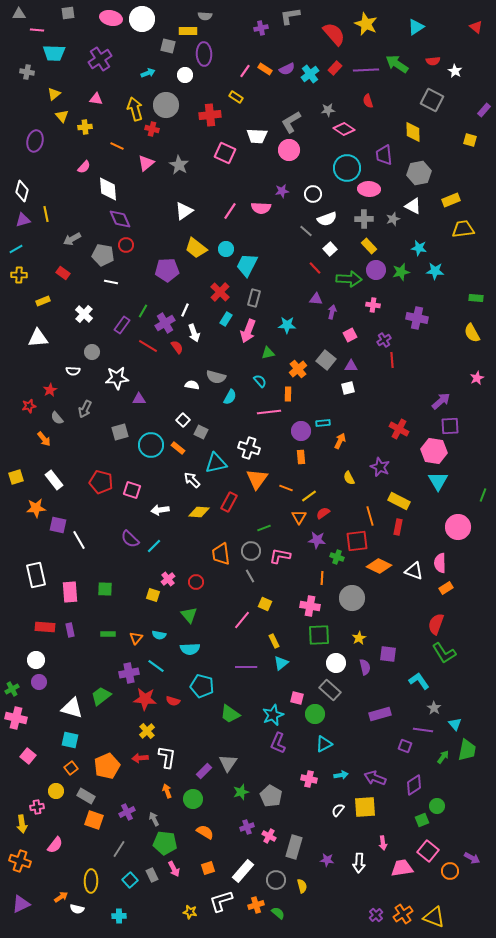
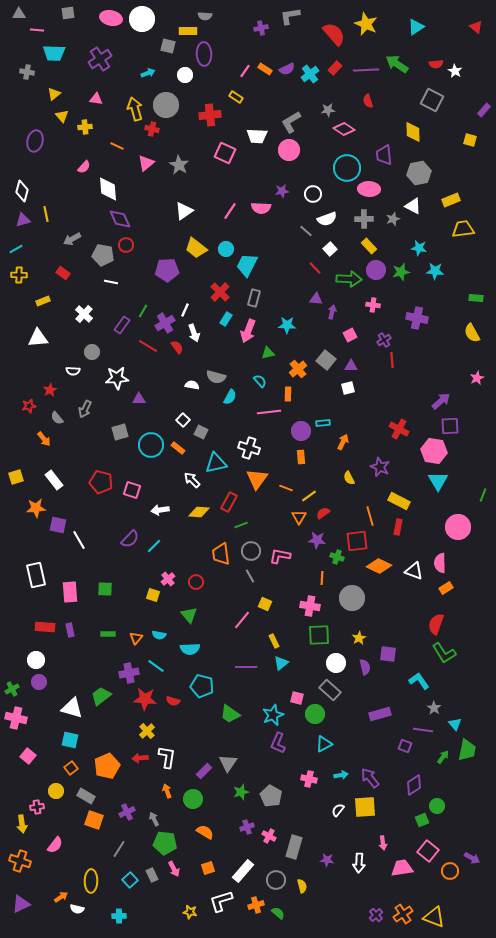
red semicircle at (433, 61): moved 3 px right, 3 px down
orange arrow at (340, 441): moved 3 px right, 1 px down
green line at (264, 528): moved 23 px left, 3 px up
purple semicircle at (130, 539): rotated 90 degrees counterclockwise
purple arrow at (375, 778): moved 5 px left; rotated 30 degrees clockwise
